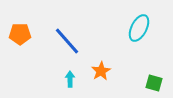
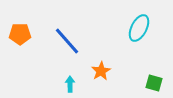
cyan arrow: moved 5 px down
